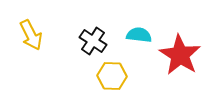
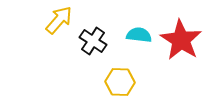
yellow arrow: moved 28 px right, 15 px up; rotated 112 degrees counterclockwise
red star: moved 1 px right, 15 px up
yellow hexagon: moved 8 px right, 6 px down
